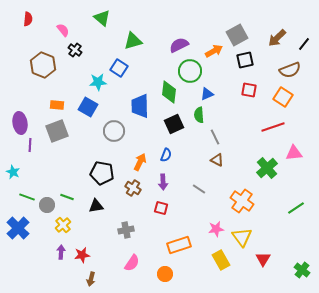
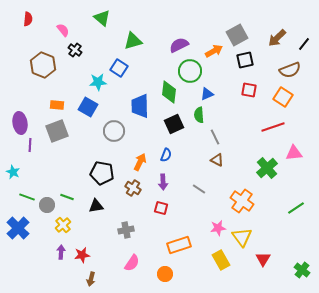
pink star at (216, 229): moved 2 px right, 1 px up
